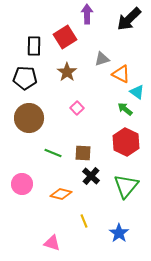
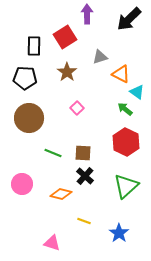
gray triangle: moved 2 px left, 2 px up
black cross: moved 6 px left
green triangle: rotated 8 degrees clockwise
yellow line: rotated 48 degrees counterclockwise
